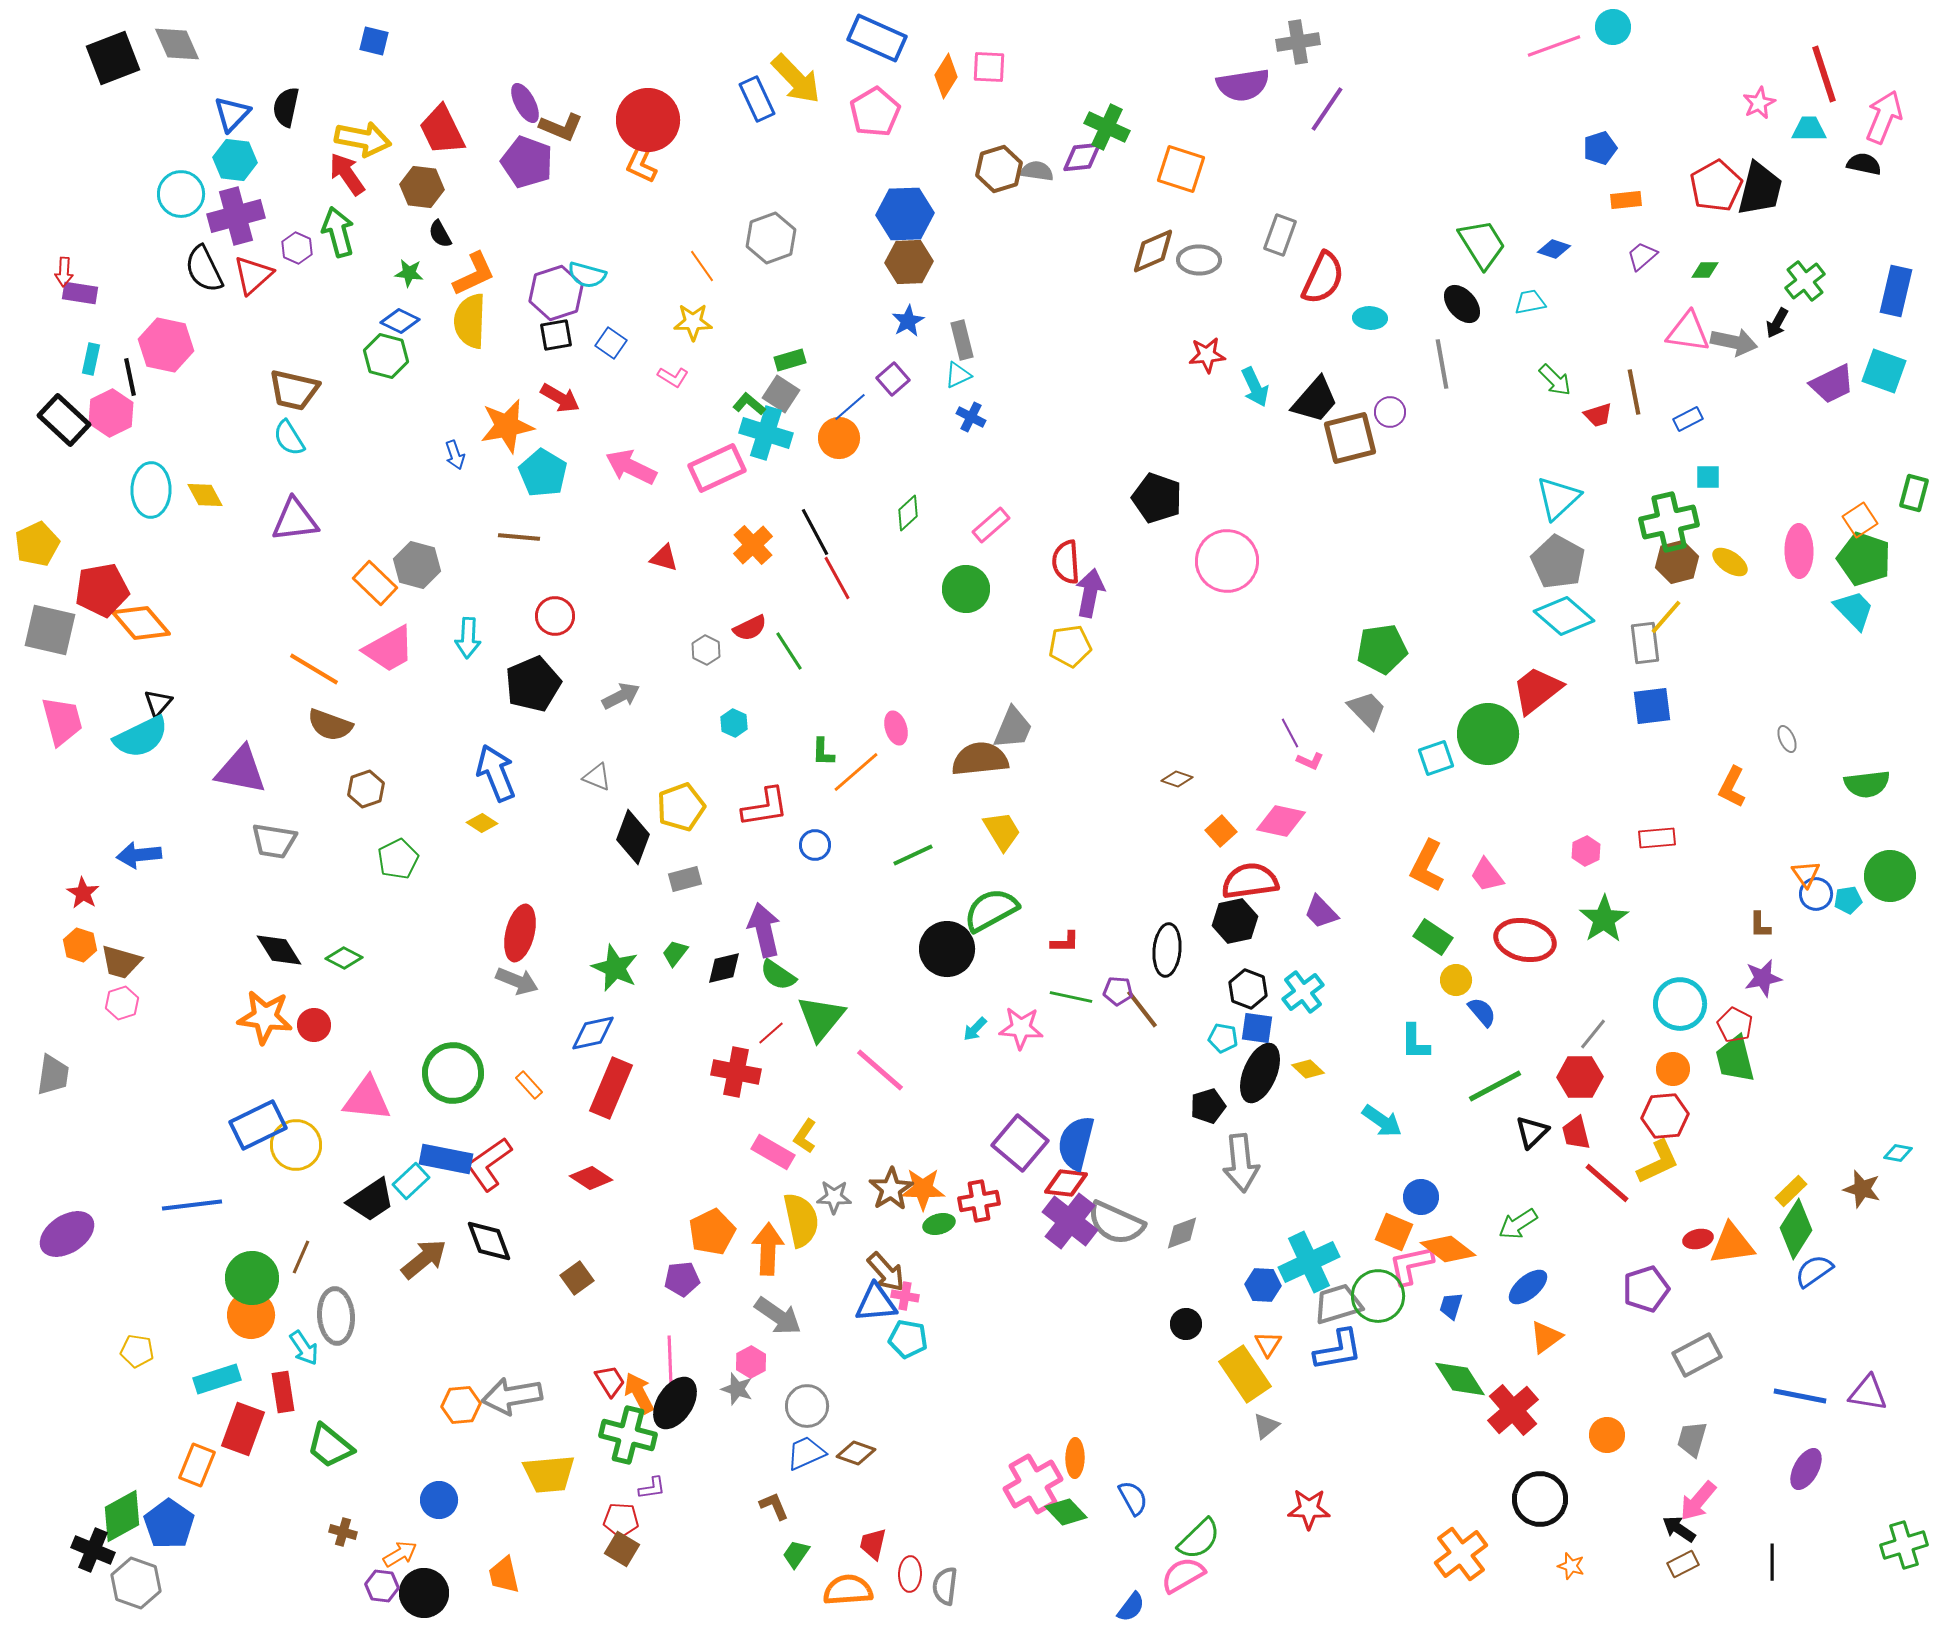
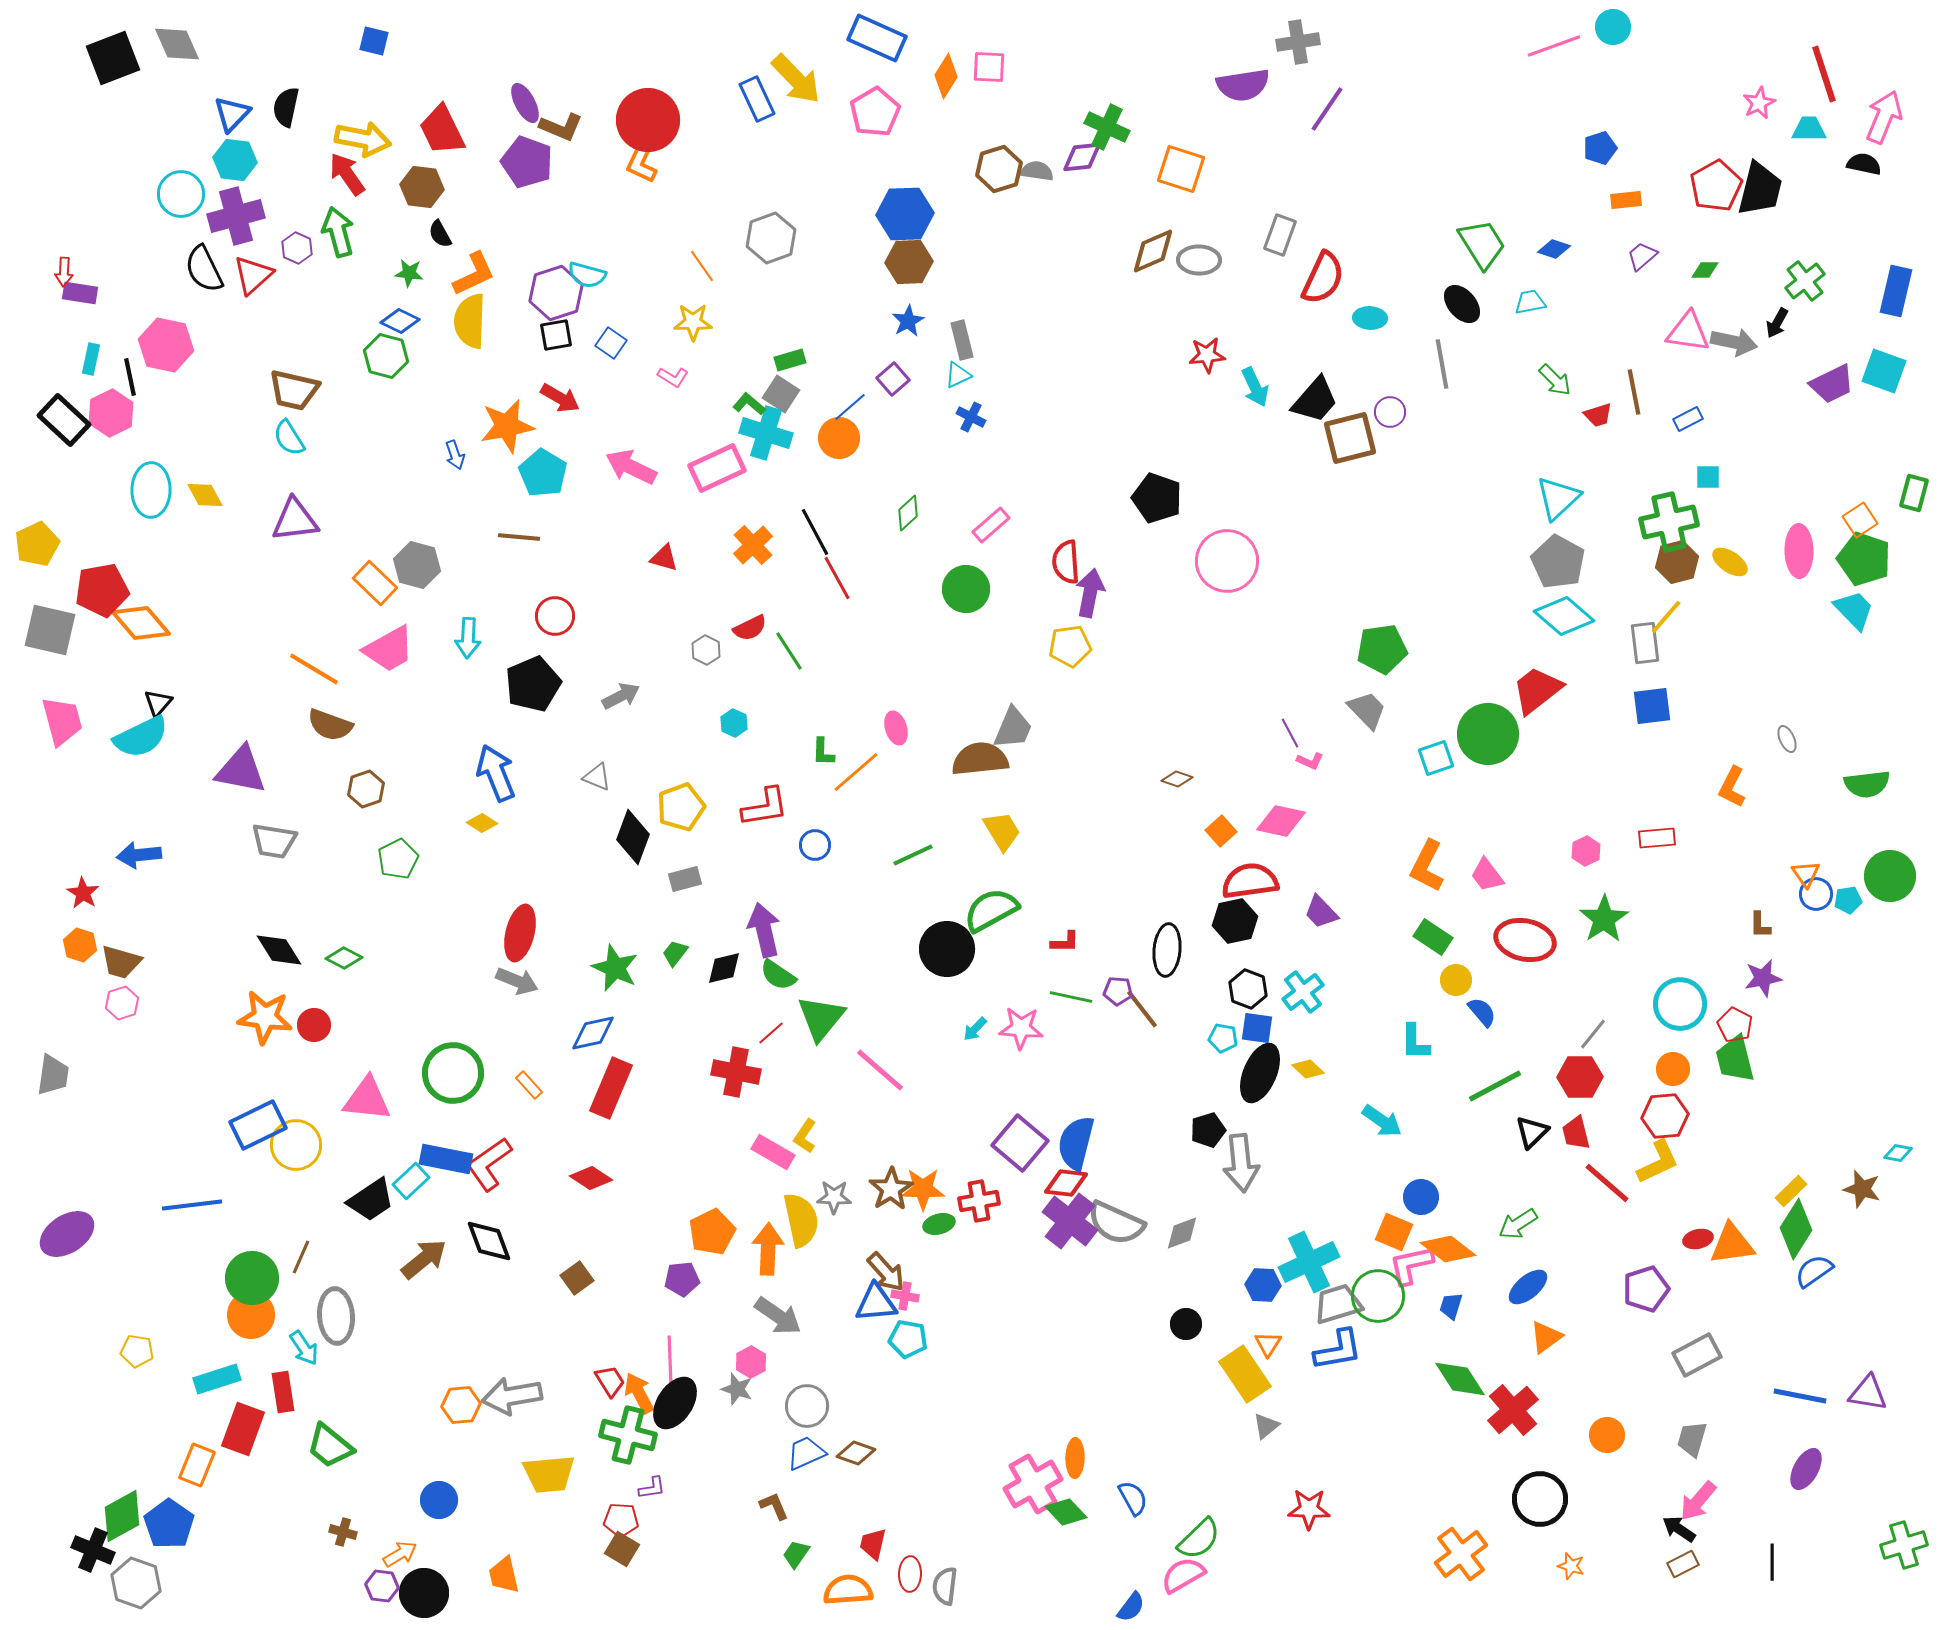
black pentagon at (1208, 1106): moved 24 px down
